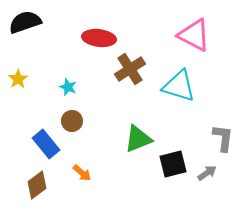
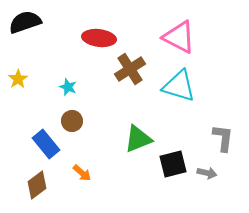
pink triangle: moved 15 px left, 2 px down
gray arrow: rotated 48 degrees clockwise
